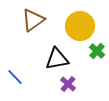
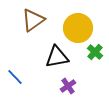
yellow circle: moved 2 px left, 2 px down
green cross: moved 2 px left, 1 px down
black triangle: moved 2 px up
purple cross: moved 2 px down; rotated 14 degrees clockwise
